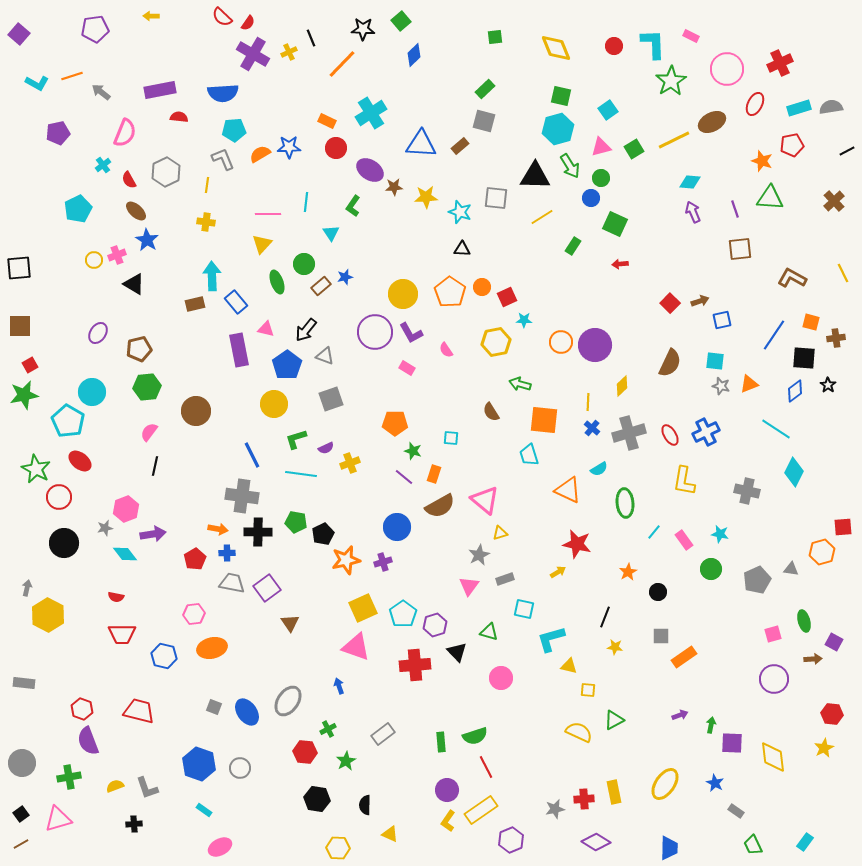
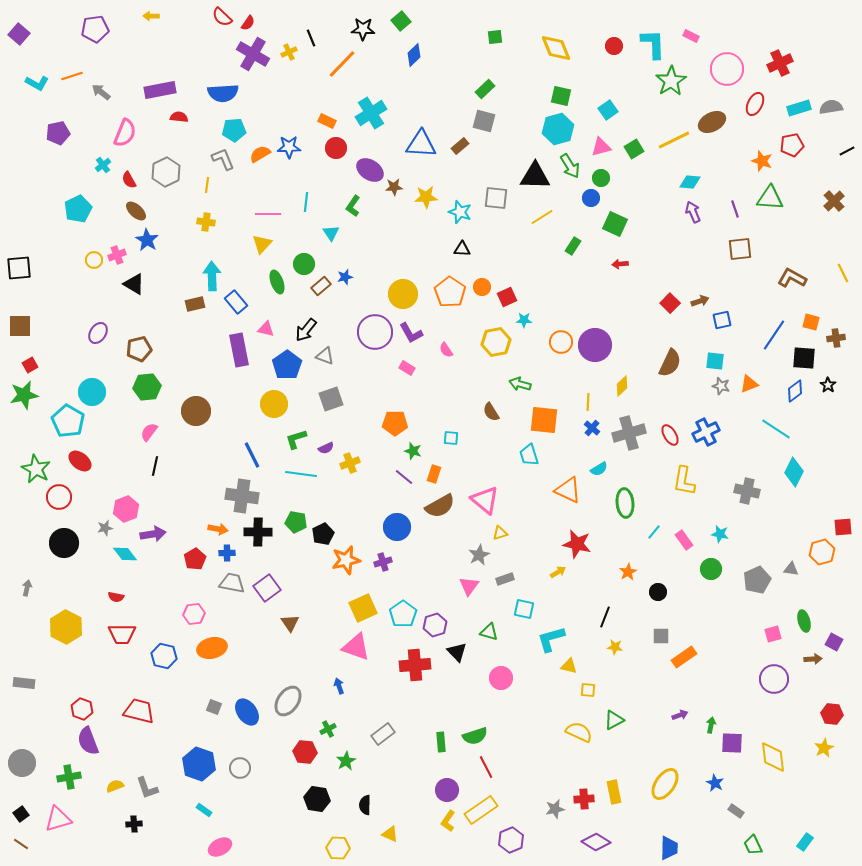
yellow hexagon at (48, 615): moved 18 px right, 12 px down
brown line at (21, 844): rotated 63 degrees clockwise
